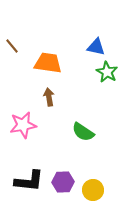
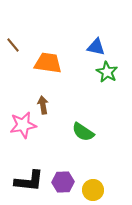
brown line: moved 1 px right, 1 px up
brown arrow: moved 6 px left, 8 px down
